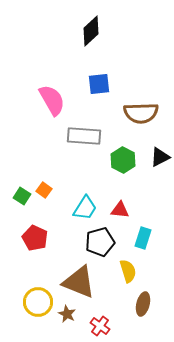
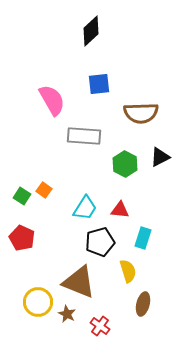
green hexagon: moved 2 px right, 4 px down
red pentagon: moved 13 px left
